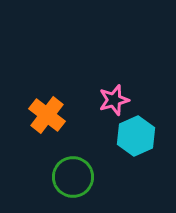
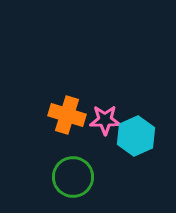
pink star: moved 9 px left, 20 px down; rotated 16 degrees clockwise
orange cross: moved 20 px right; rotated 21 degrees counterclockwise
